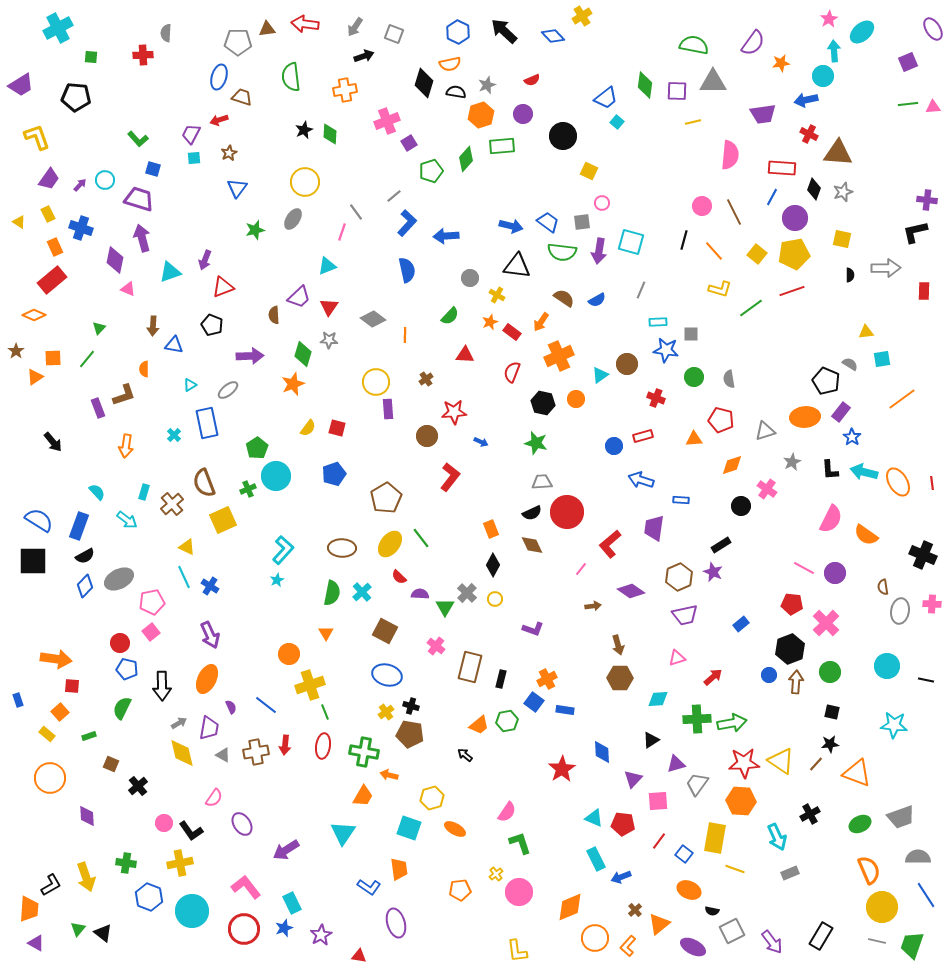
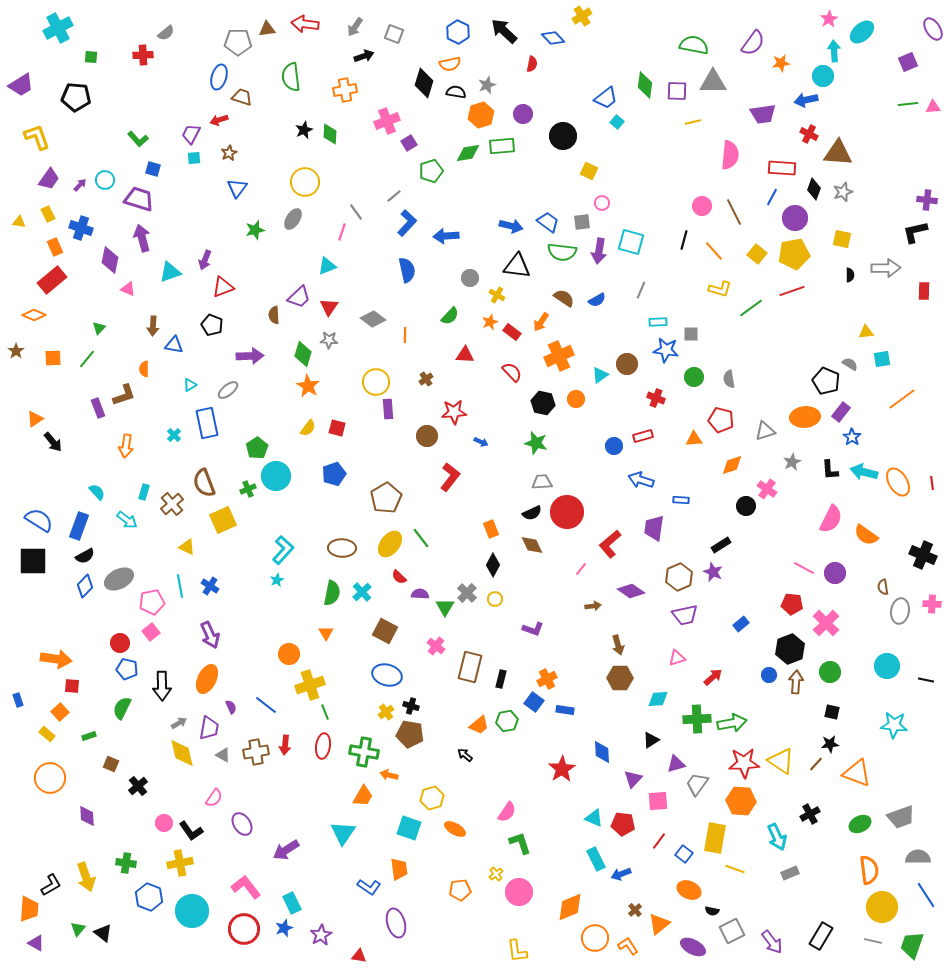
gray semicircle at (166, 33): rotated 132 degrees counterclockwise
blue diamond at (553, 36): moved 2 px down
red semicircle at (532, 80): moved 16 px up; rotated 56 degrees counterclockwise
green diamond at (466, 159): moved 2 px right, 6 px up; rotated 40 degrees clockwise
yellow triangle at (19, 222): rotated 24 degrees counterclockwise
purple diamond at (115, 260): moved 5 px left
red semicircle at (512, 372): rotated 115 degrees clockwise
orange triangle at (35, 377): moved 42 px down
orange star at (293, 384): moved 15 px right, 2 px down; rotated 20 degrees counterclockwise
black circle at (741, 506): moved 5 px right
cyan line at (184, 577): moved 4 px left, 9 px down; rotated 15 degrees clockwise
orange semicircle at (869, 870): rotated 16 degrees clockwise
blue arrow at (621, 877): moved 3 px up
gray line at (877, 941): moved 4 px left
orange L-shape at (628, 946): rotated 105 degrees clockwise
